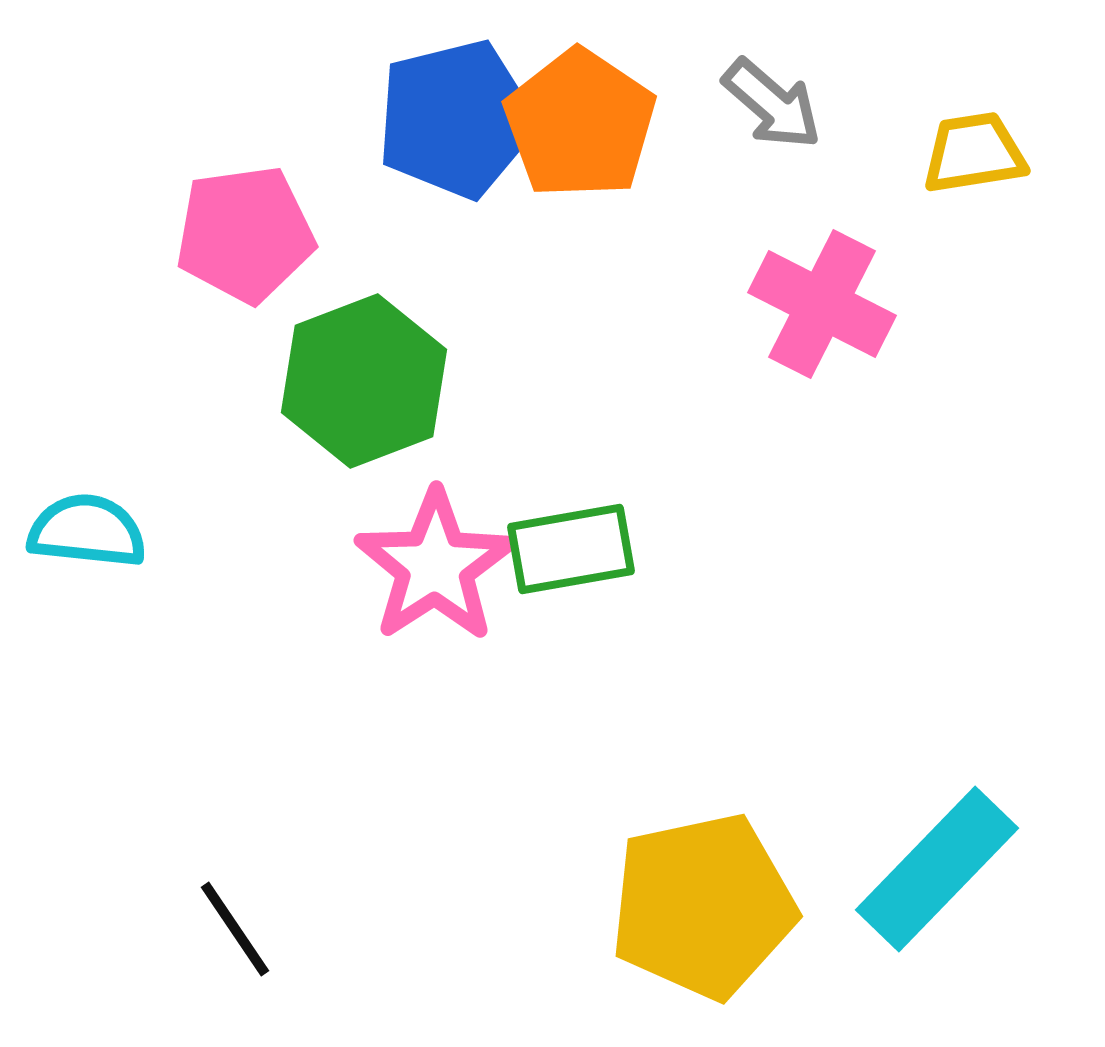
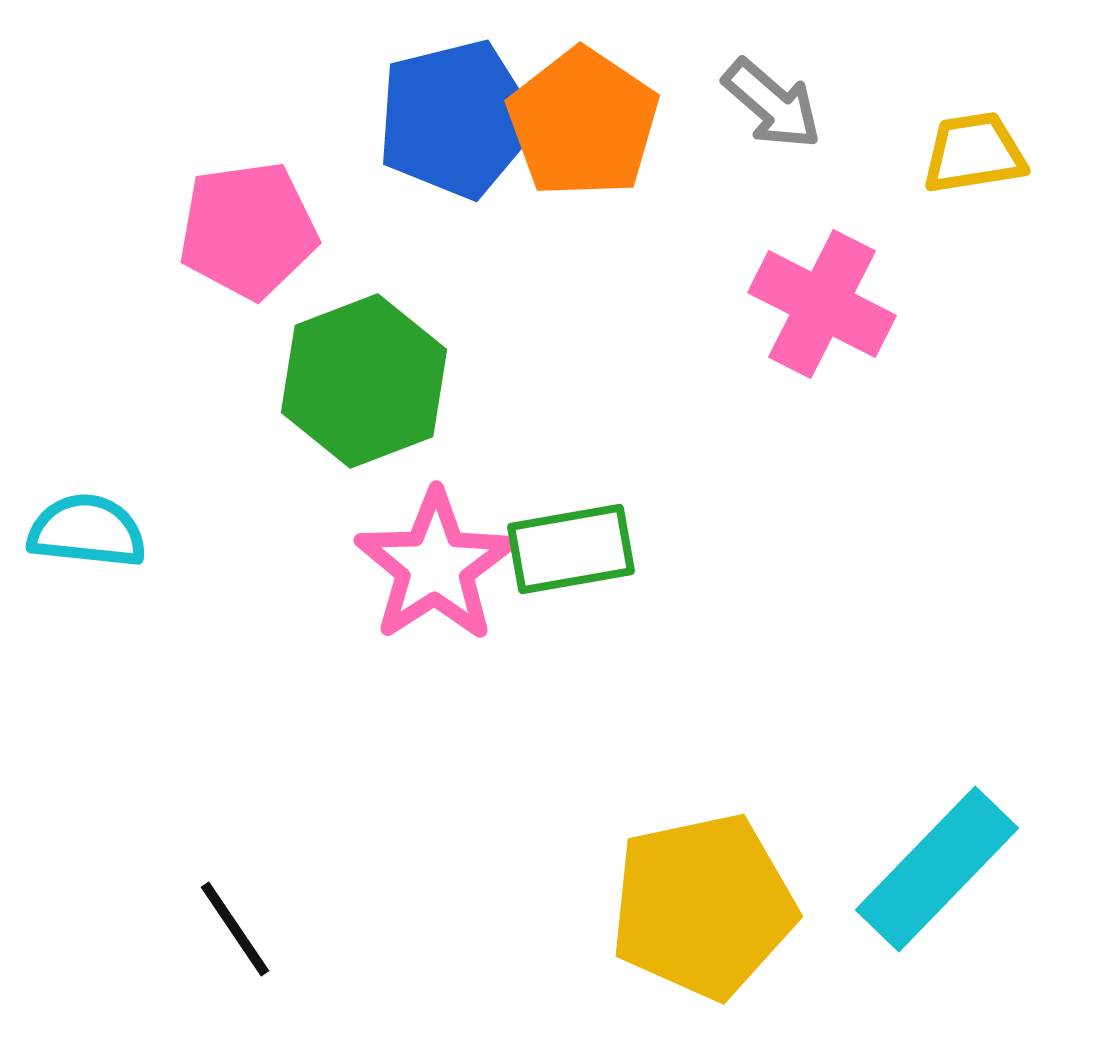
orange pentagon: moved 3 px right, 1 px up
pink pentagon: moved 3 px right, 4 px up
